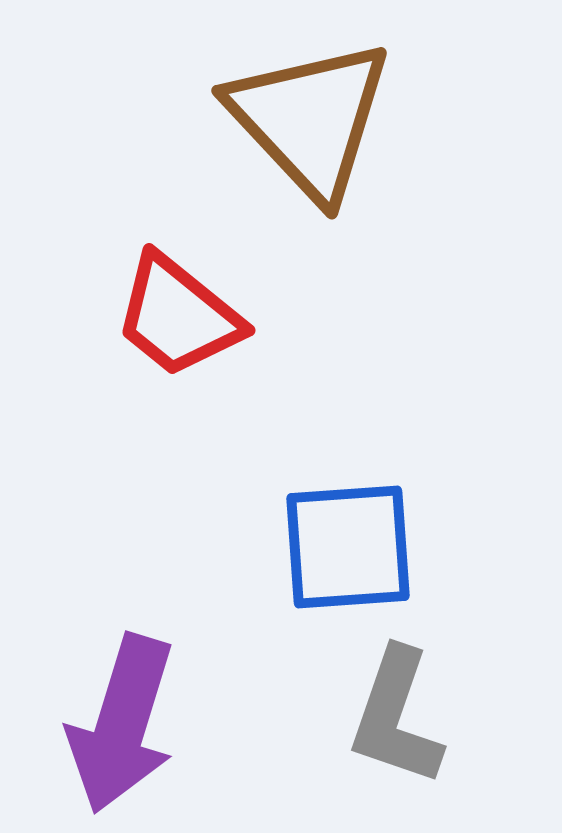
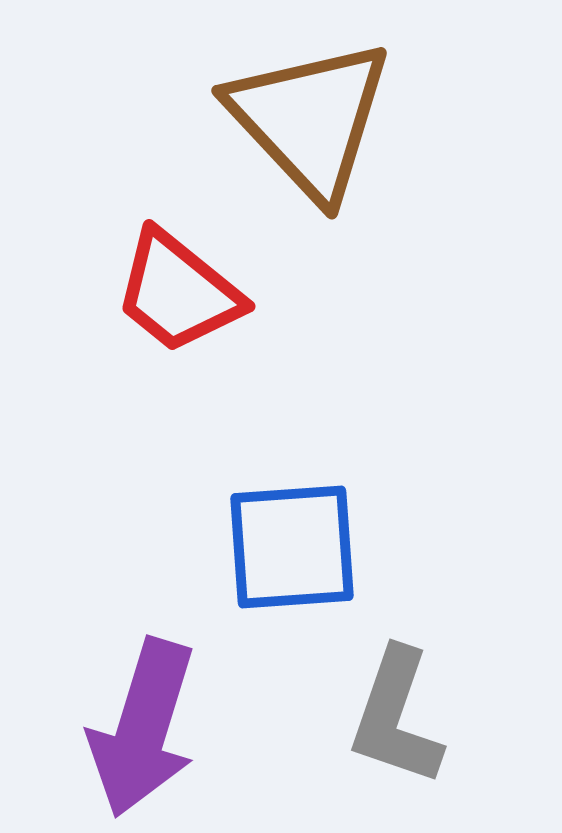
red trapezoid: moved 24 px up
blue square: moved 56 px left
purple arrow: moved 21 px right, 4 px down
